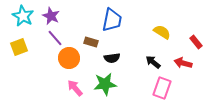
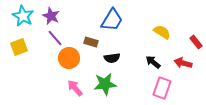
blue trapezoid: rotated 20 degrees clockwise
